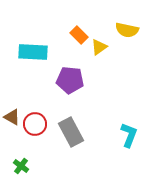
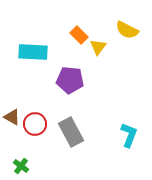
yellow semicircle: rotated 15 degrees clockwise
yellow triangle: moved 1 px left; rotated 18 degrees counterclockwise
